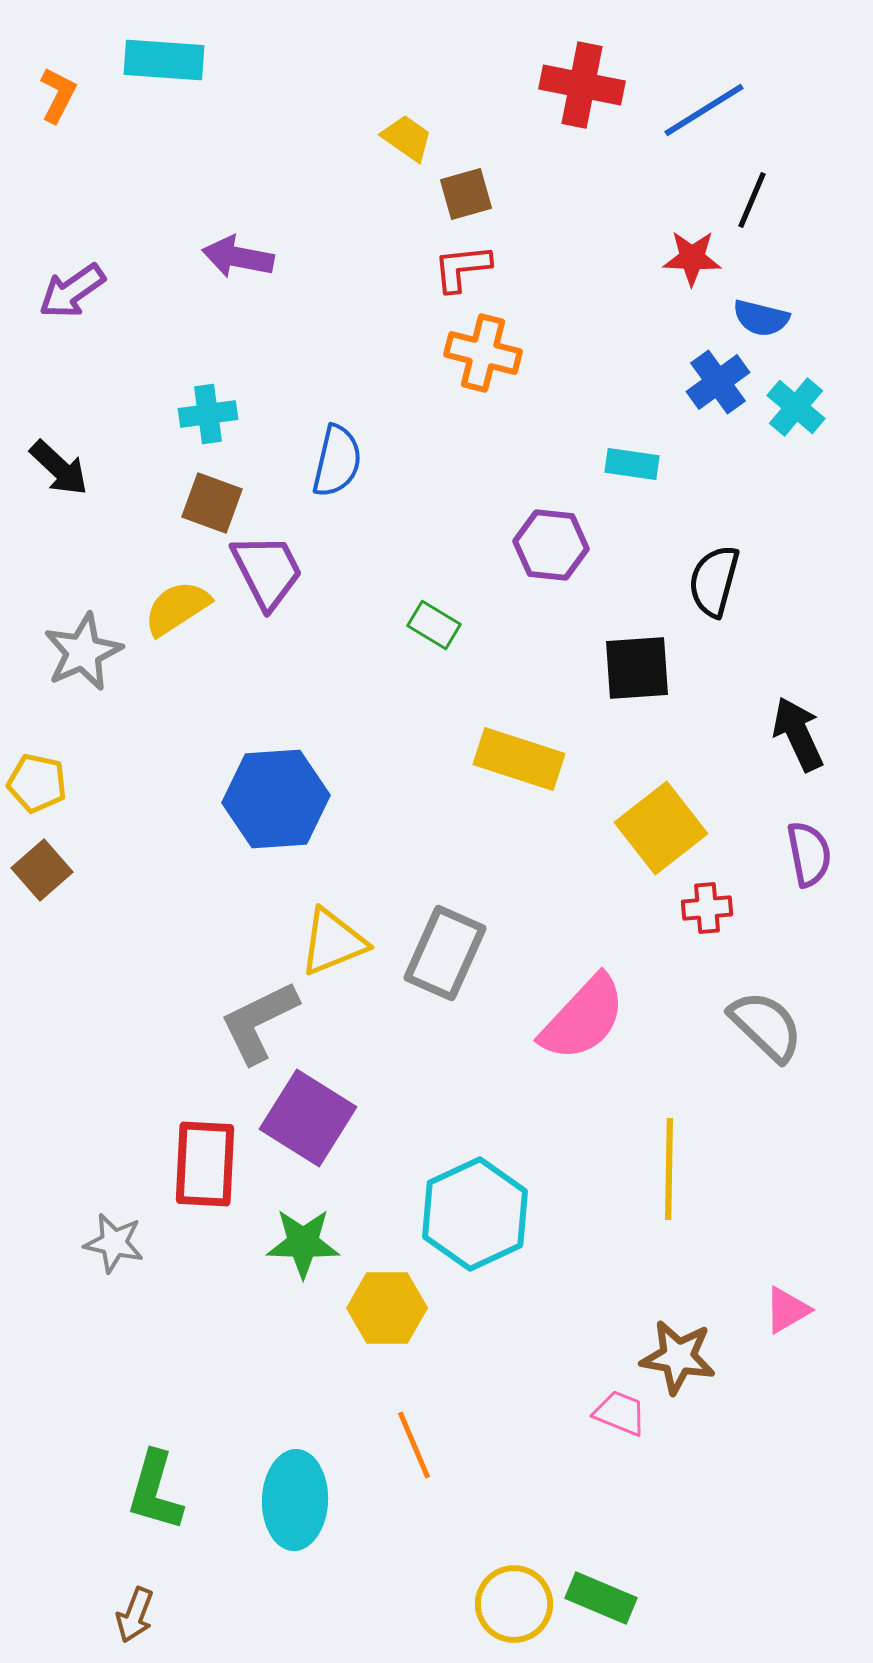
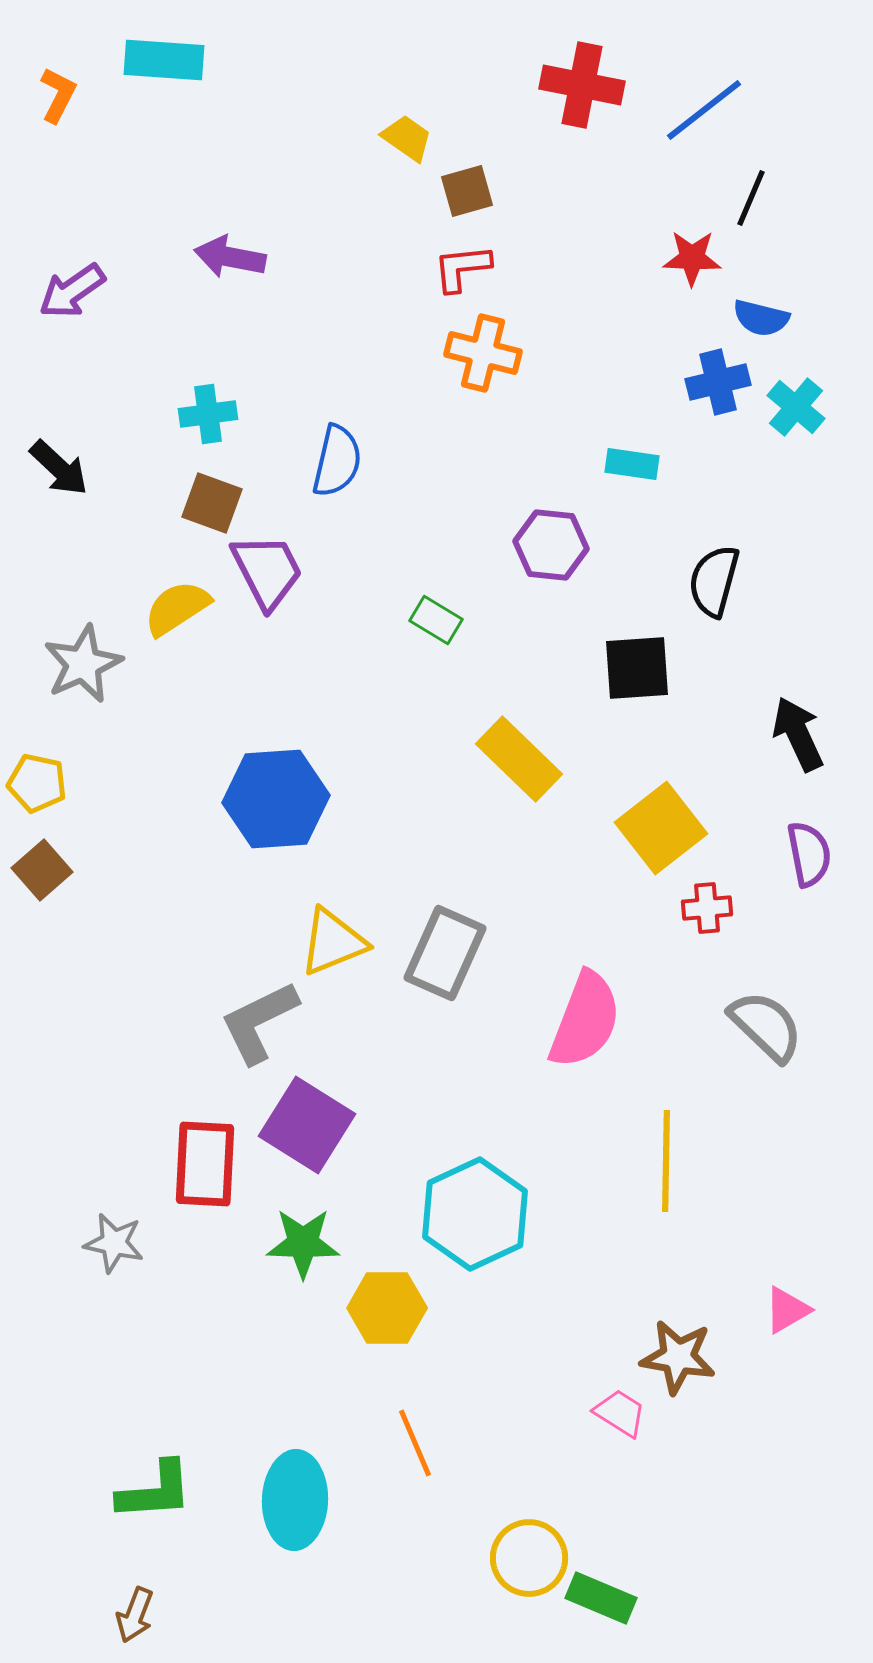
blue line at (704, 110): rotated 6 degrees counterclockwise
brown square at (466, 194): moved 1 px right, 3 px up
black line at (752, 200): moved 1 px left, 2 px up
purple arrow at (238, 257): moved 8 px left
blue cross at (718, 382): rotated 22 degrees clockwise
green rectangle at (434, 625): moved 2 px right, 5 px up
gray star at (83, 652): moved 12 px down
yellow rectangle at (519, 759): rotated 26 degrees clockwise
pink semicircle at (583, 1018): moved 2 px right, 2 px down; rotated 22 degrees counterclockwise
purple square at (308, 1118): moved 1 px left, 7 px down
yellow line at (669, 1169): moved 3 px left, 8 px up
pink trapezoid at (620, 1413): rotated 10 degrees clockwise
orange line at (414, 1445): moved 1 px right, 2 px up
green L-shape at (155, 1491): rotated 110 degrees counterclockwise
yellow circle at (514, 1604): moved 15 px right, 46 px up
